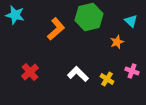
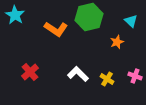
cyan star: rotated 18 degrees clockwise
orange L-shape: rotated 75 degrees clockwise
pink cross: moved 3 px right, 5 px down
